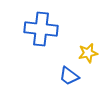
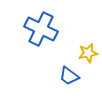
blue cross: rotated 20 degrees clockwise
